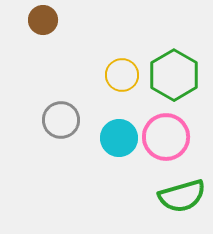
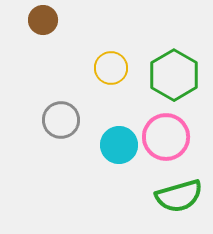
yellow circle: moved 11 px left, 7 px up
cyan circle: moved 7 px down
green semicircle: moved 3 px left
